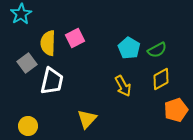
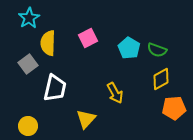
cyan star: moved 8 px right, 4 px down
pink square: moved 13 px right
green semicircle: rotated 48 degrees clockwise
gray square: moved 1 px right, 1 px down
white trapezoid: moved 3 px right, 7 px down
yellow arrow: moved 8 px left, 7 px down
orange pentagon: moved 2 px left, 2 px up; rotated 15 degrees clockwise
yellow triangle: moved 1 px left
